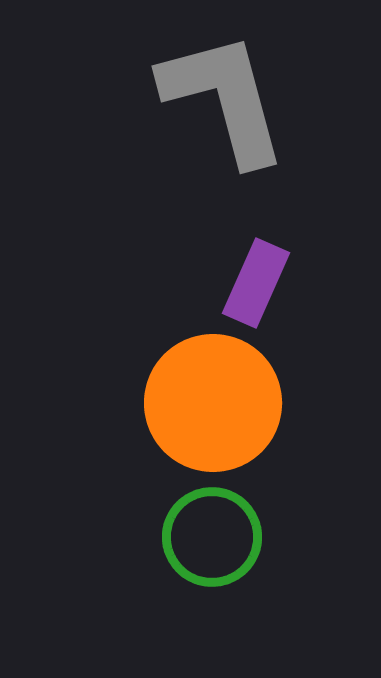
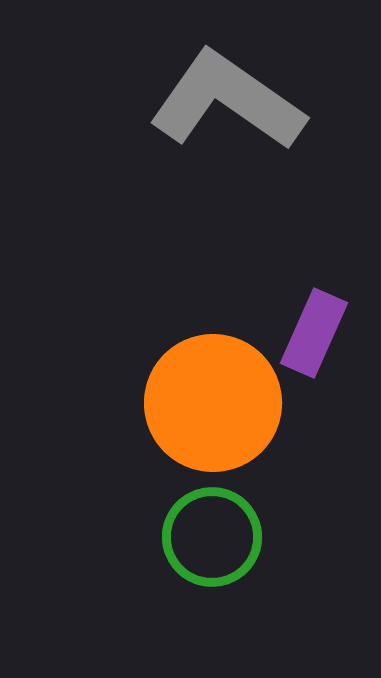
gray L-shape: moved 3 px right, 3 px down; rotated 40 degrees counterclockwise
purple rectangle: moved 58 px right, 50 px down
